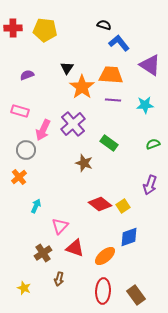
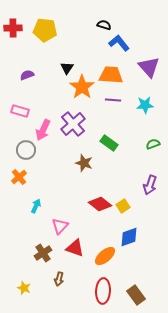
purple triangle: moved 1 px left, 2 px down; rotated 15 degrees clockwise
